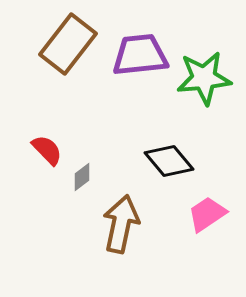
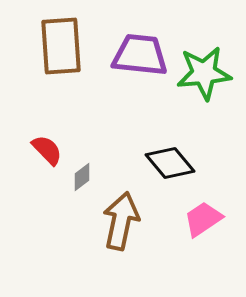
brown rectangle: moved 7 px left, 2 px down; rotated 42 degrees counterclockwise
purple trapezoid: rotated 12 degrees clockwise
green star: moved 5 px up
black diamond: moved 1 px right, 2 px down
pink trapezoid: moved 4 px left, 5 px down
brown arrow: moved 3 px up
